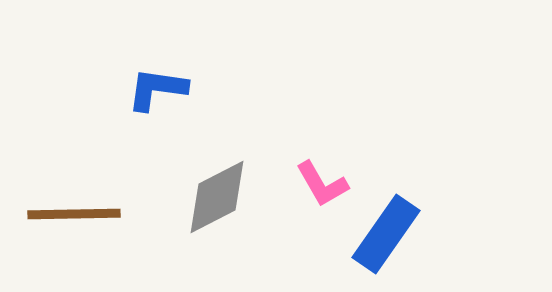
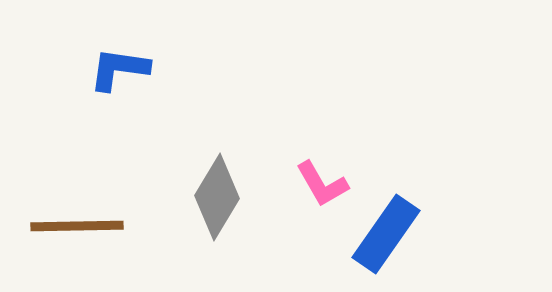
blue L-shape: moved 38 px left, 20 px up
gray diamond: rotated 32 degrees counterclockwise
brown line: moved 3 px right, 12 px down
